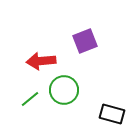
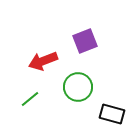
red arrow: moved 2 px right; rotated 16 degrees counterclockwise
green circle: moved 14 px right, 3 px up
